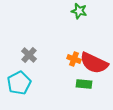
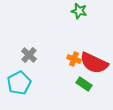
green rectangle: rotated 28 degrees clockwise
